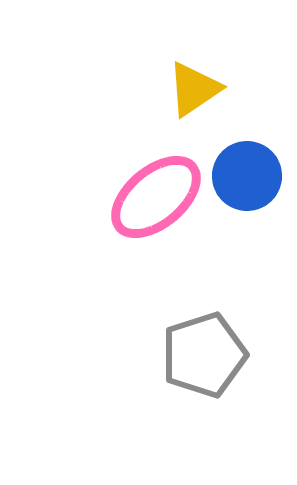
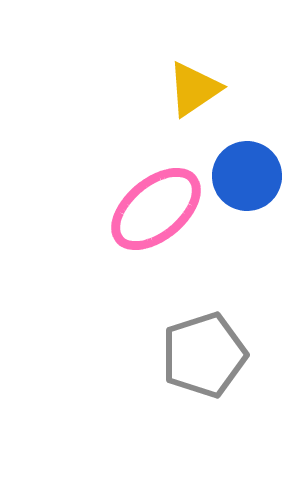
pink ellipse: moved 12 px down
